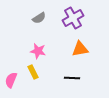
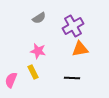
purple cross: moved 8 px down
